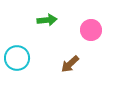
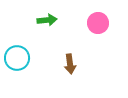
pink circle: moved 7 px right, 7 px up
brown arrow: rotated 54 degrees counterclockwise
